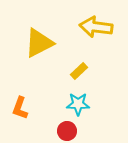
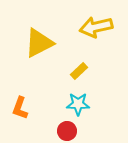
yellow arrow: rotated 20 degrees counterclockwise
